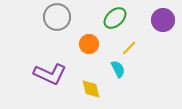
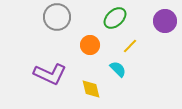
purple circle: moved 2 px right, 1 px down
orange circle: moved 1 px right, 1 px down
yellow line: moved 1 px right, 2 px up
cyan semicircle: rotated 18 degrees counterclockwise
